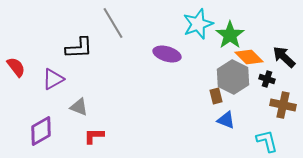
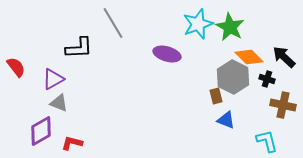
green star: moved 8 px up; rotated 8 degrees counterclockwise
gray triangle: moved 20 px left, 4 px up
red L-shape: moved 22 px left, 7 px down; rotated 15 degrees clockwise
